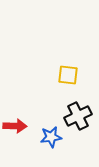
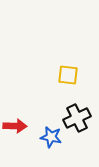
black cross: moved 1 px left, 2 px down
blue star: rotated 20 degrees clockwise
